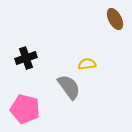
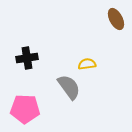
brown ellipse: moved 1 px right
black cross: moved 1 px right; rotated 10 degrees clockwise
pink pentagon: rotated 12 degrees counterclockwise
